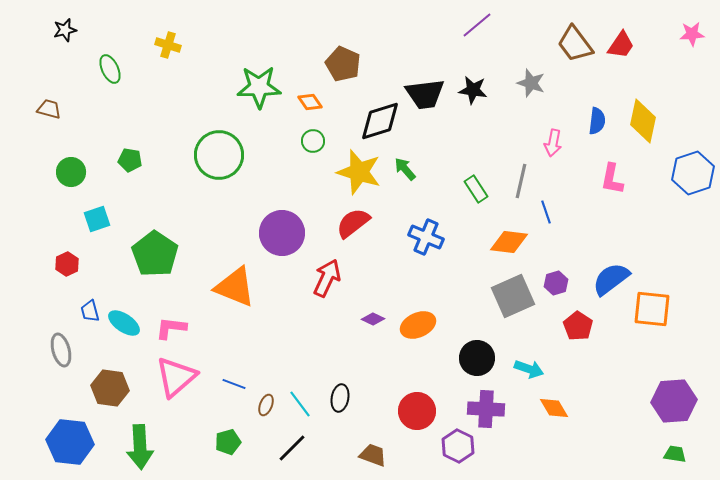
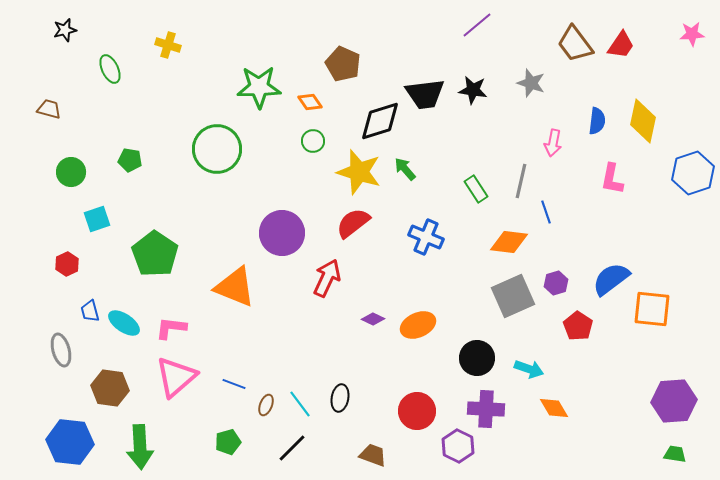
green circle at (219, 155): moved 2 px left, 6 px up
